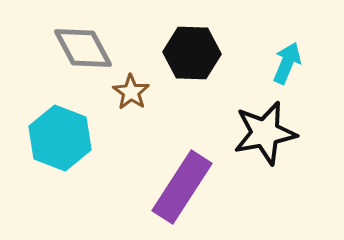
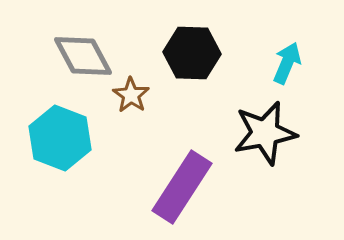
gray diamond: moved 8 px down
brown star: moved 3 px down
